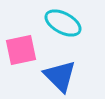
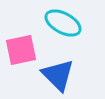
blue triangle: moved 2 px left, 1 px up
